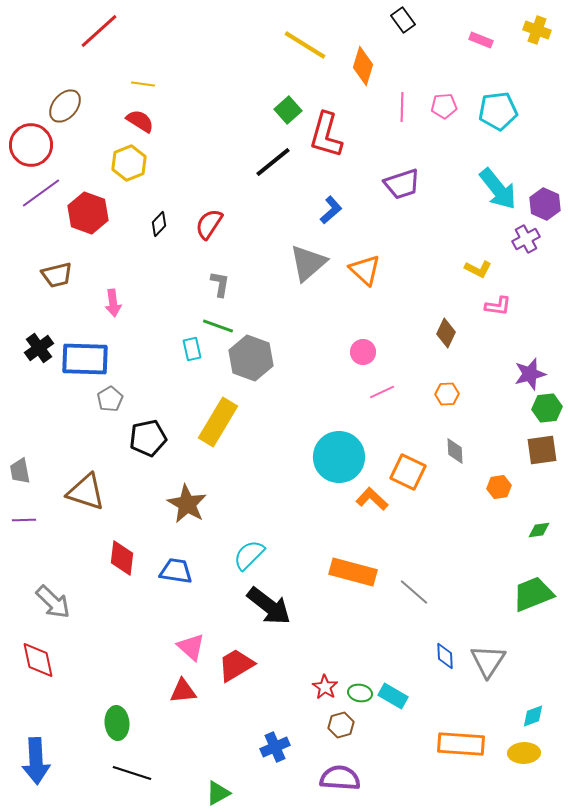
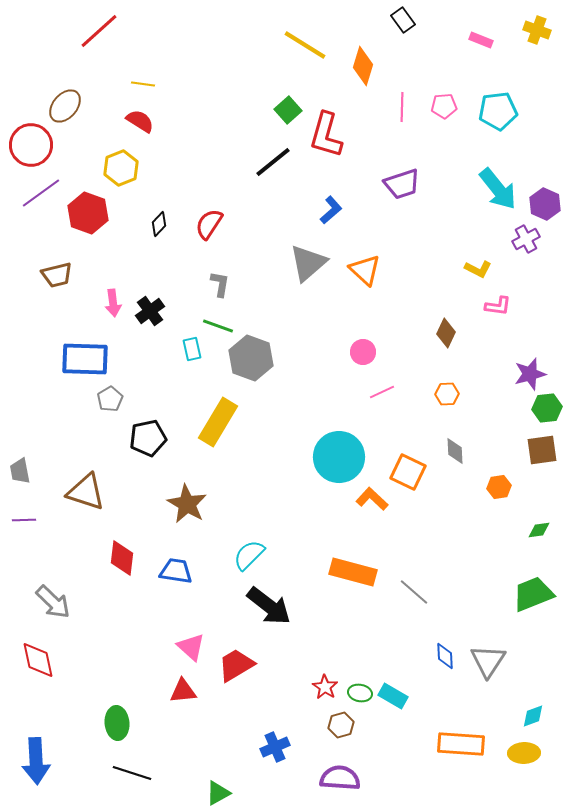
yellow hexagon at (129, 163): moved 8 px left, 5 px down
black cross at (39, 348): moved 111 px right, 37 px up
